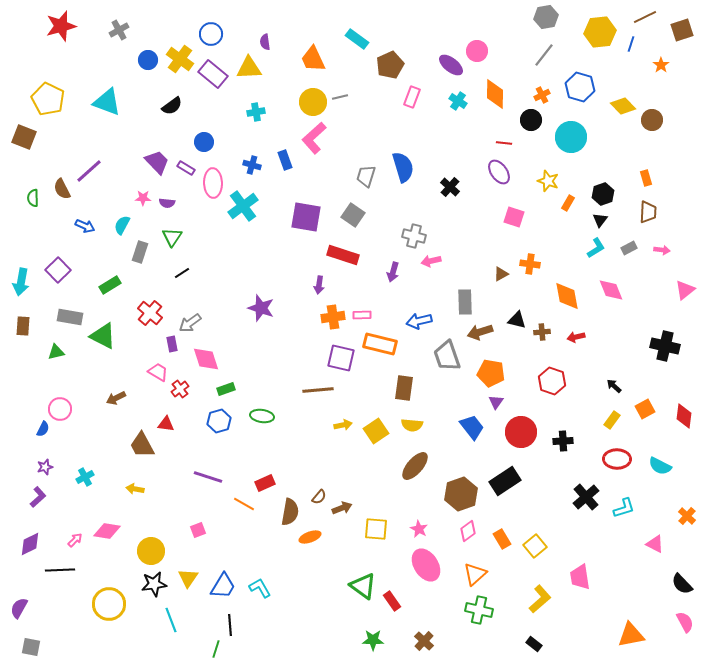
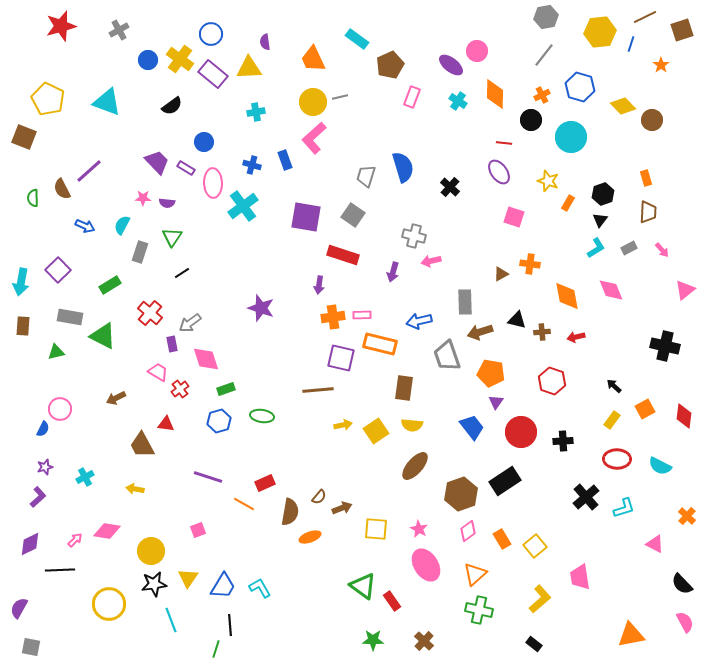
pink arrow at (662, 250): rotated 42 degrees clockwise
